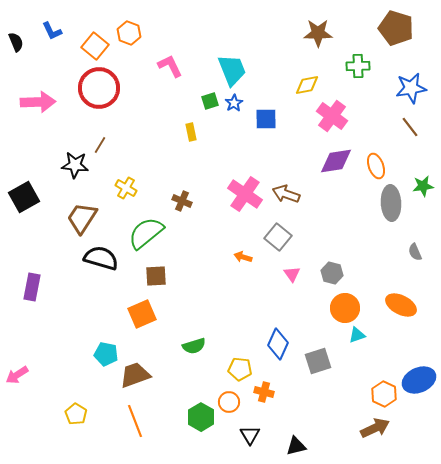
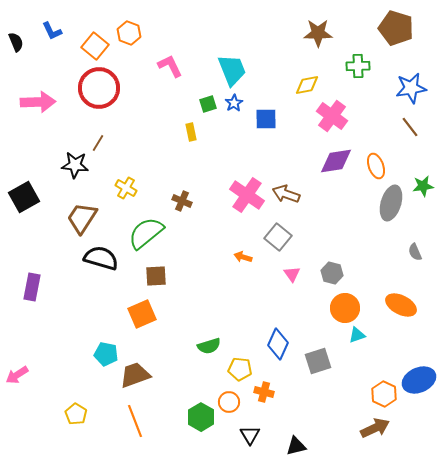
green square at (210, 101): moved 2 px left, 3 px down
brown line at (100, 145): moved 2 px left, 2 px up
pink cross at (245, 194): moved 2 px right, 1 px down
gray ellipse at (391, 203): rotated 20 degrees clockwise
green semicircle at (194, 346): moved 15 px right
